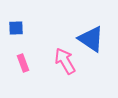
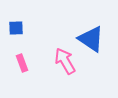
pink rectangle: moved 1 px left
